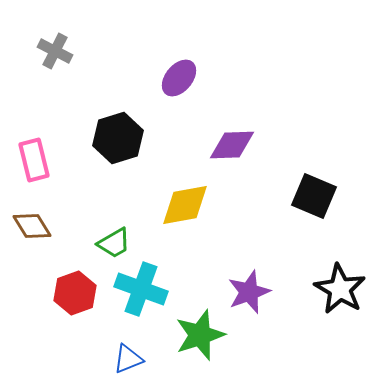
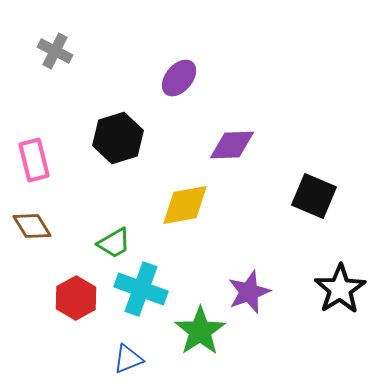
black star: rotated 9 degrees clockwise
red hexagon: moved 1 px right, 5 px down; rotated 9 degrees counterclockwise
green star: moved 4 px up; rotated 15 degrees counterclockwise
